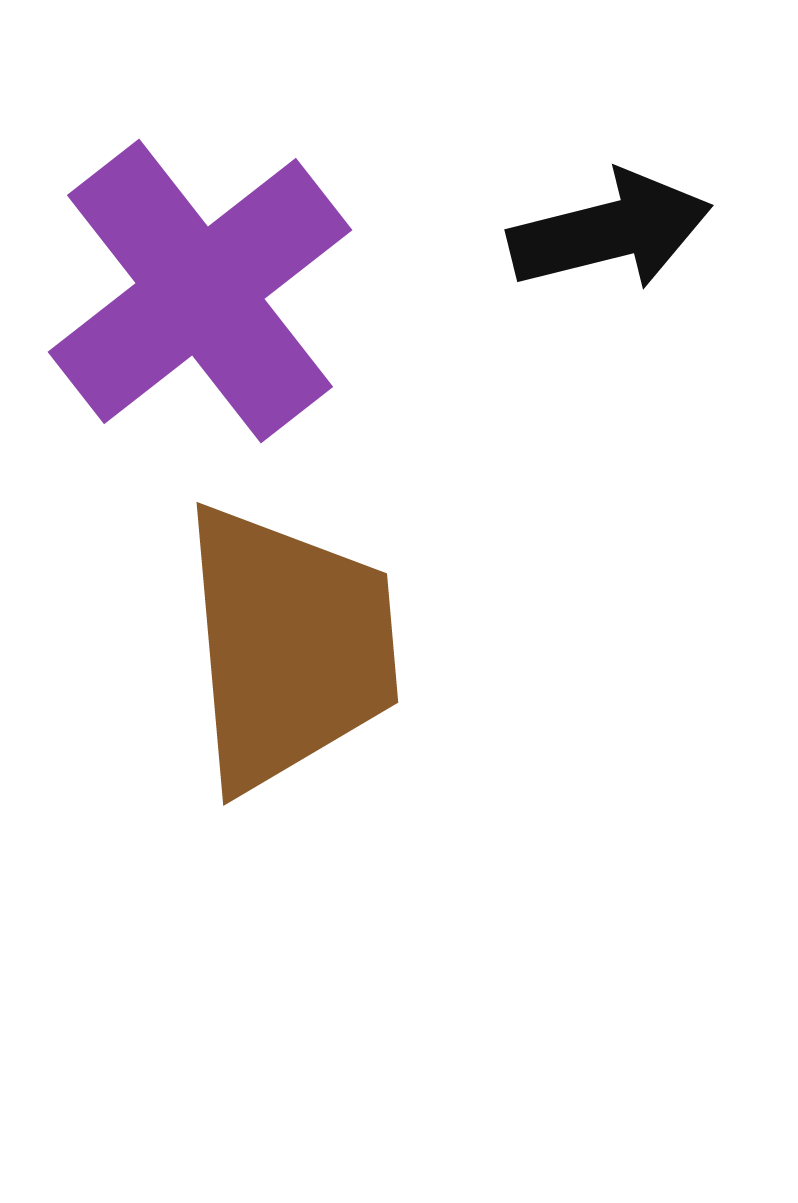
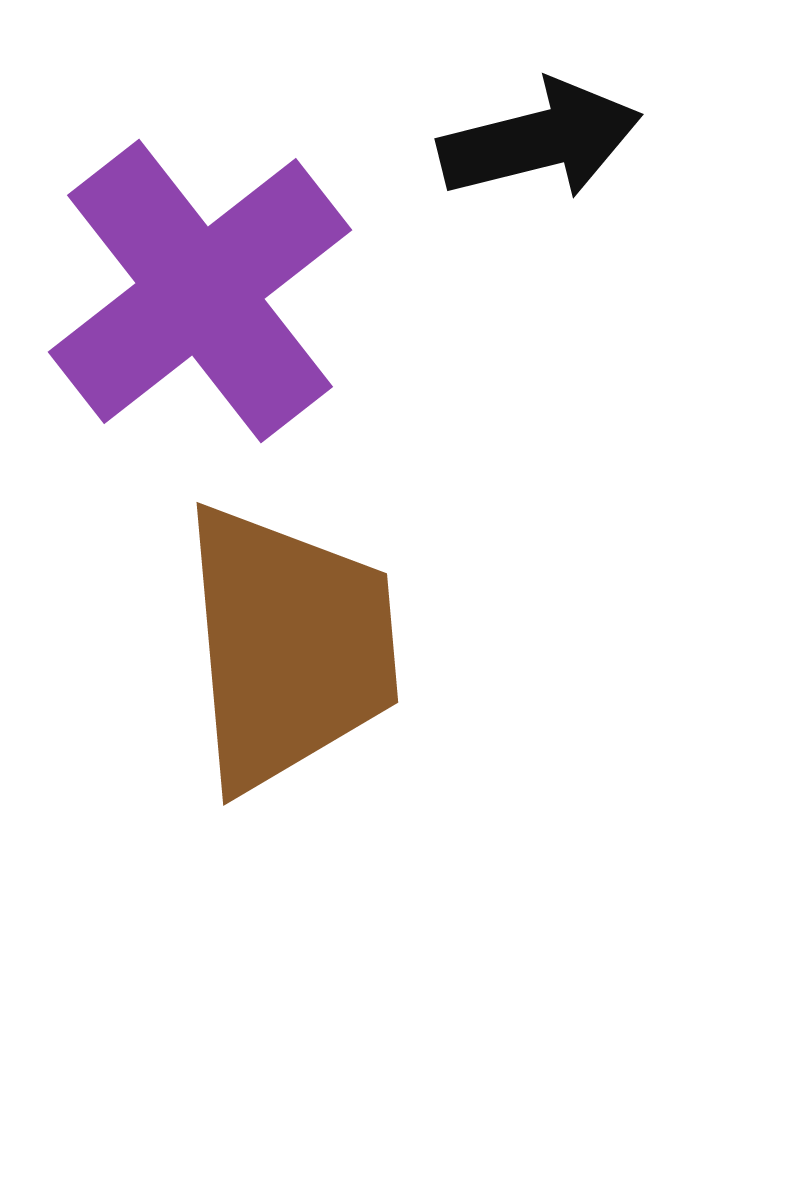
black arrow: moved 70 px left, 91 px up
